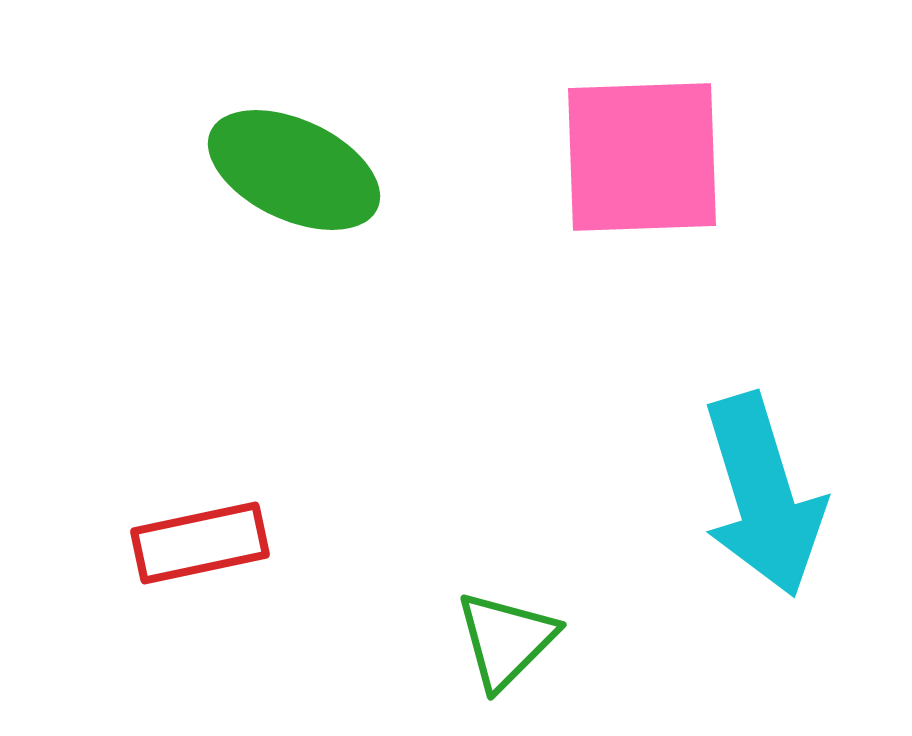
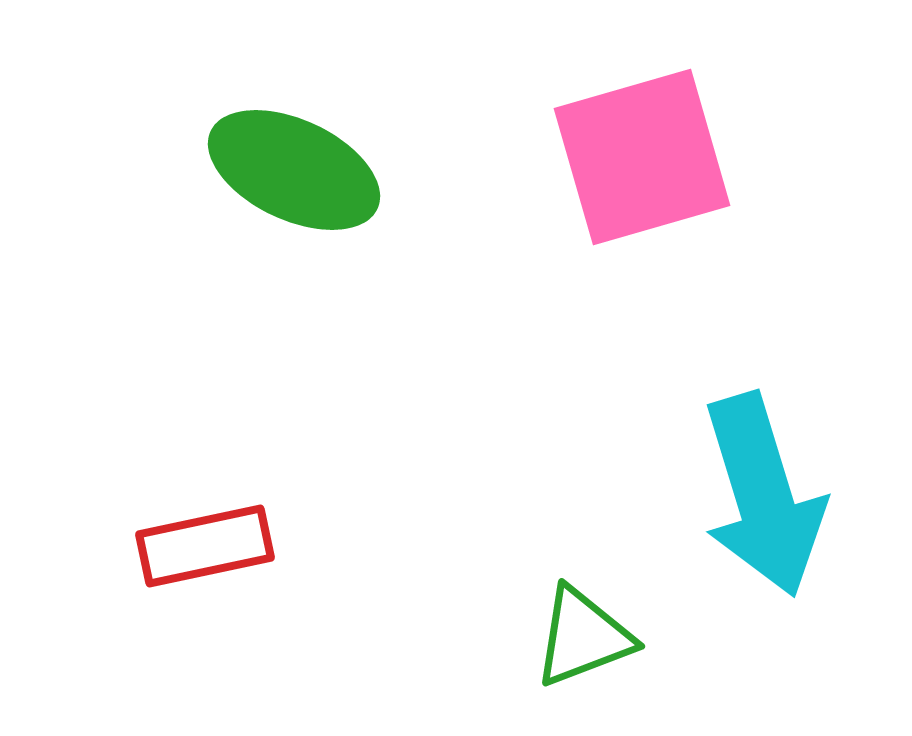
pink square: rotated 14 degrees counterclockwise
red rectangle: moved 5 px right, 3 px down
green triangle: moved 77 px right, 3 px up; rotated 24 degrees clockwise
